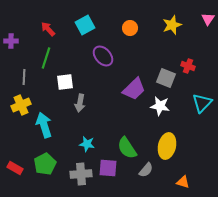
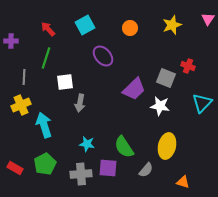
green semicircle: moved 3 px left, 1 px up
